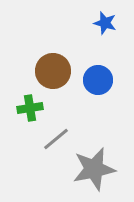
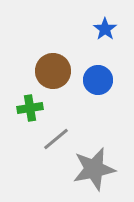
blue star: moved 6 px down; rotated 20 degrees clockwise
